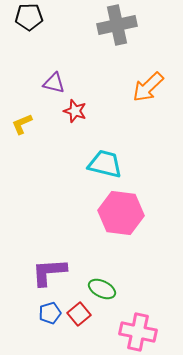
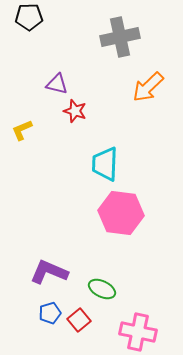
gray cross: moved 3 px right, 12 px down
purple triangle: moved 3 px right, 1 px down
yellow L-shape: moved 6 px down
cyan trapezoid: rotated 102 degrees counterclockwise
purple L-shape: rotated 27 degrees clockwise
red square: moved 6 px down
